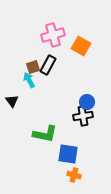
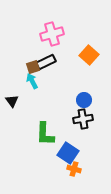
pink cross: moved 1 px left, 1 px up
orange square: moved 8 px right, 9 px down; rotated 12 degrees clockwise
black rectangle: moved 2 px left, 3 px up; rotated 36 degrees clockwise
cyan arrow: moved 3 px right, 1 px down
blue circle: moved 3 px left, 2 px up
black cross: moved 3 px down
green L-shape: rotated 80 degrees clockwise
blue square: moved 1 px up; rotated 25 degrees clockwise
orange cross: moved 6 px up
